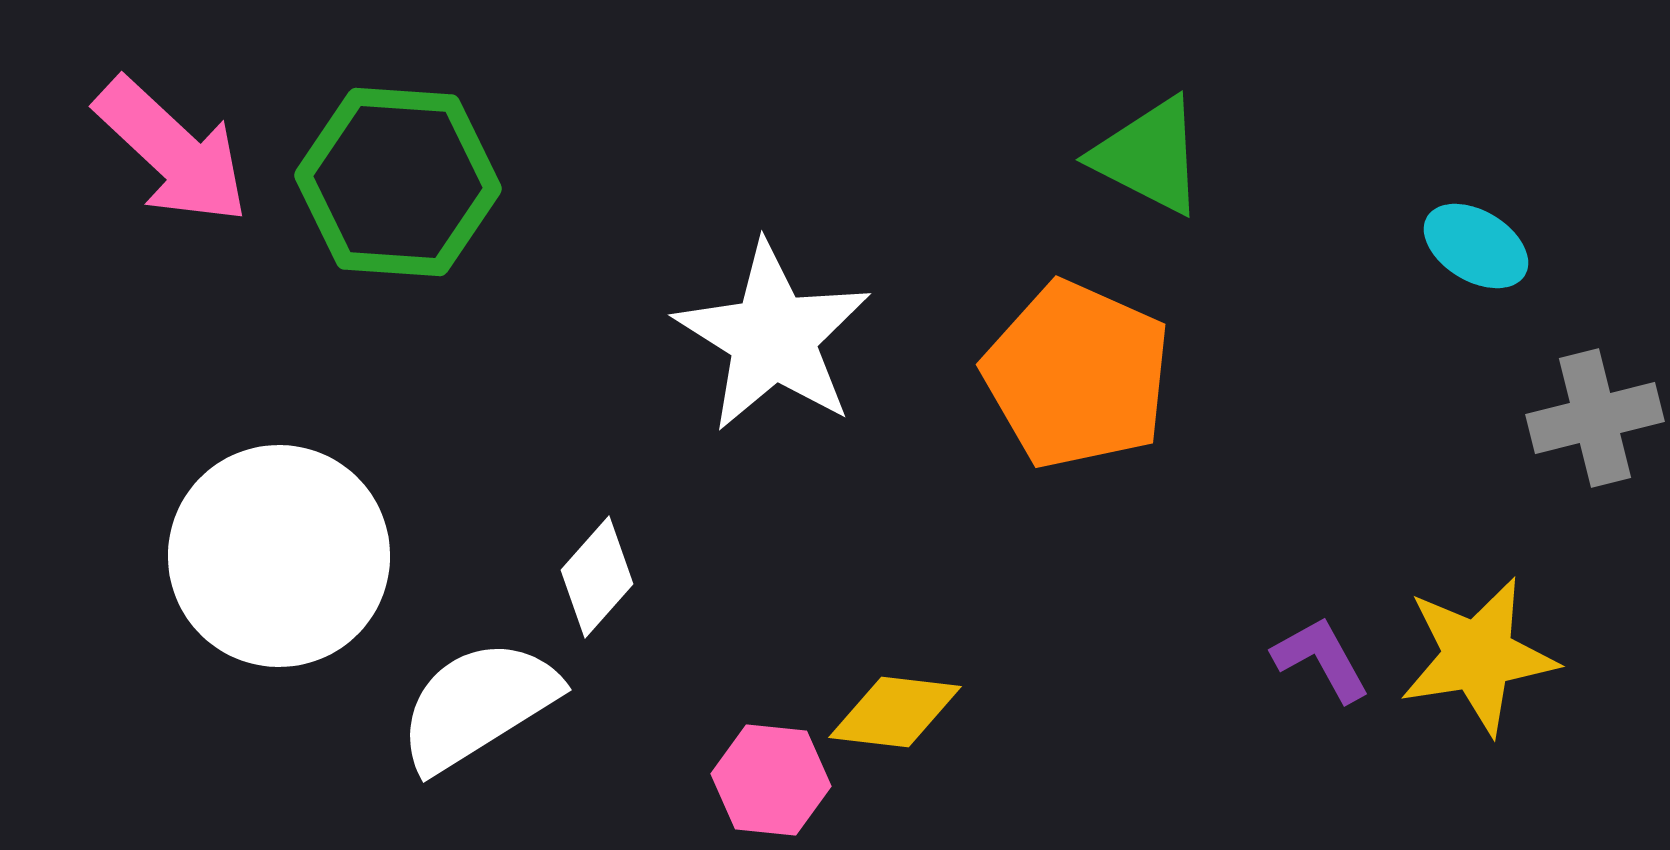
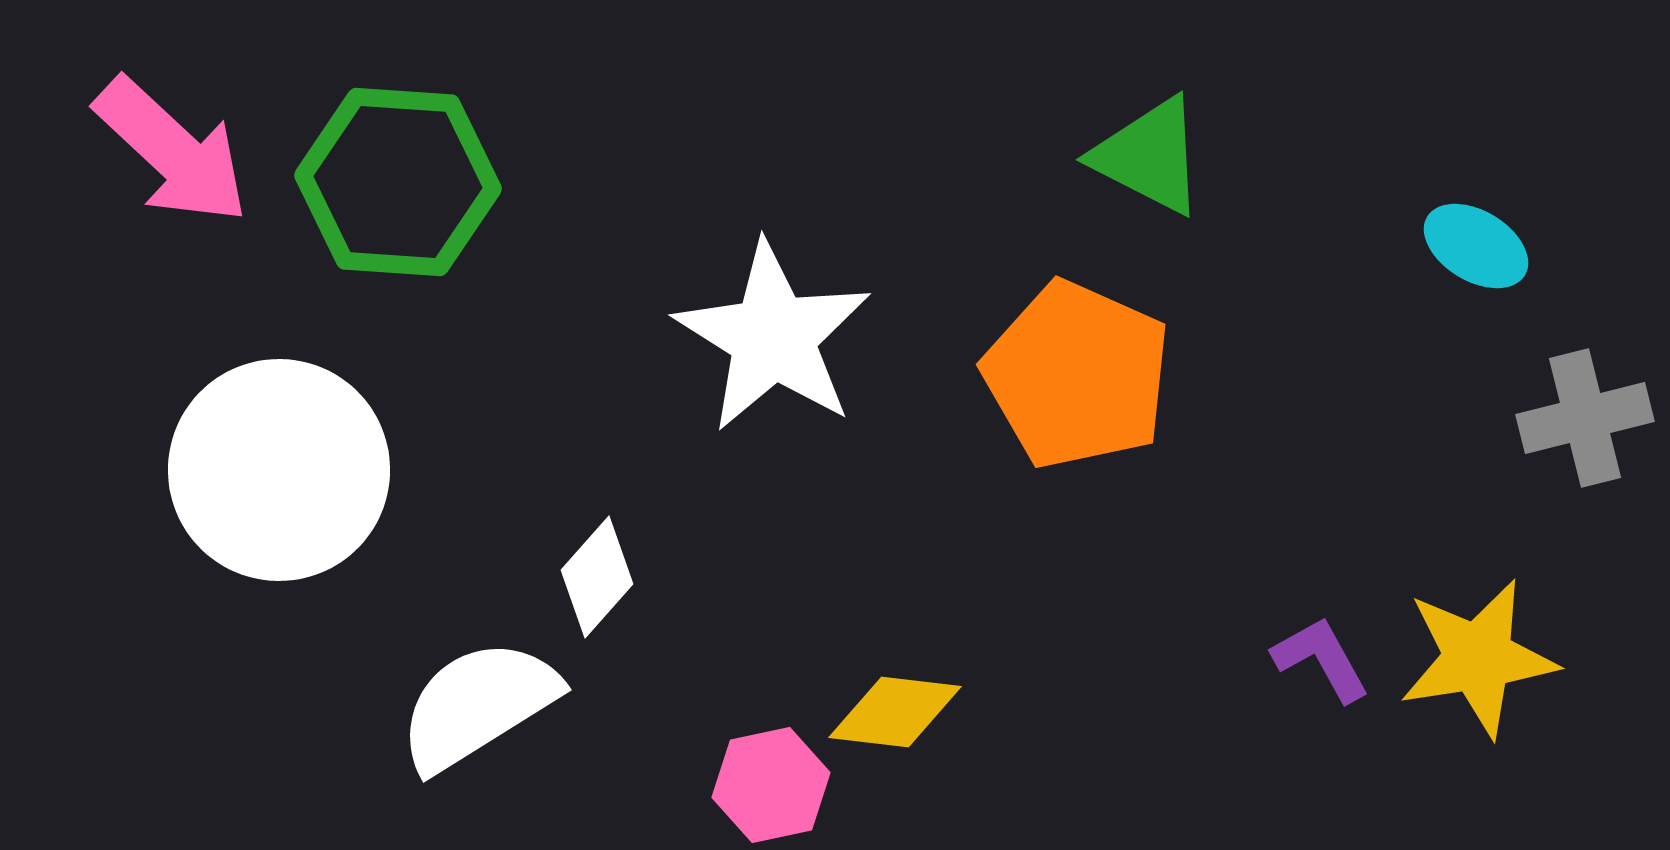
gray cross: moved 10 px left
white circle: moved 86 px up
yellow star: moved 2 px down
pink hexagon: moved 5 px down; rotated 18 degrees counterclockwise
